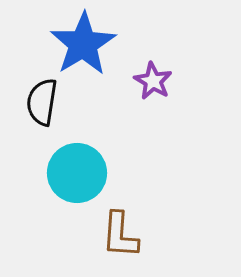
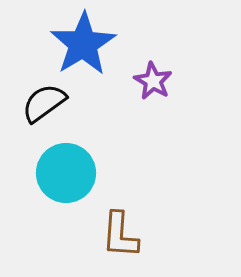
black semicircle: moved 2 px right, 1 px down; rotated 45 degrees clockwise
cyan circle: moved 11 px left
